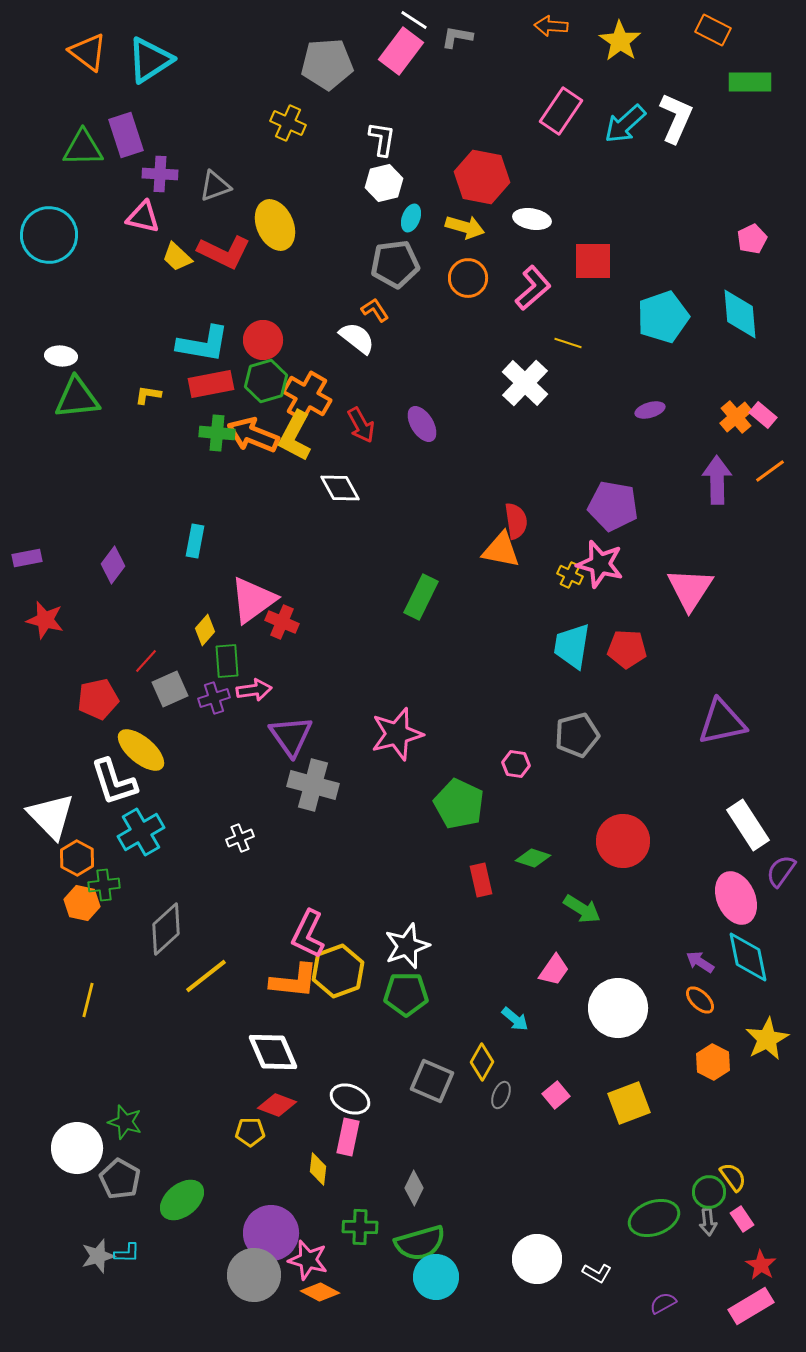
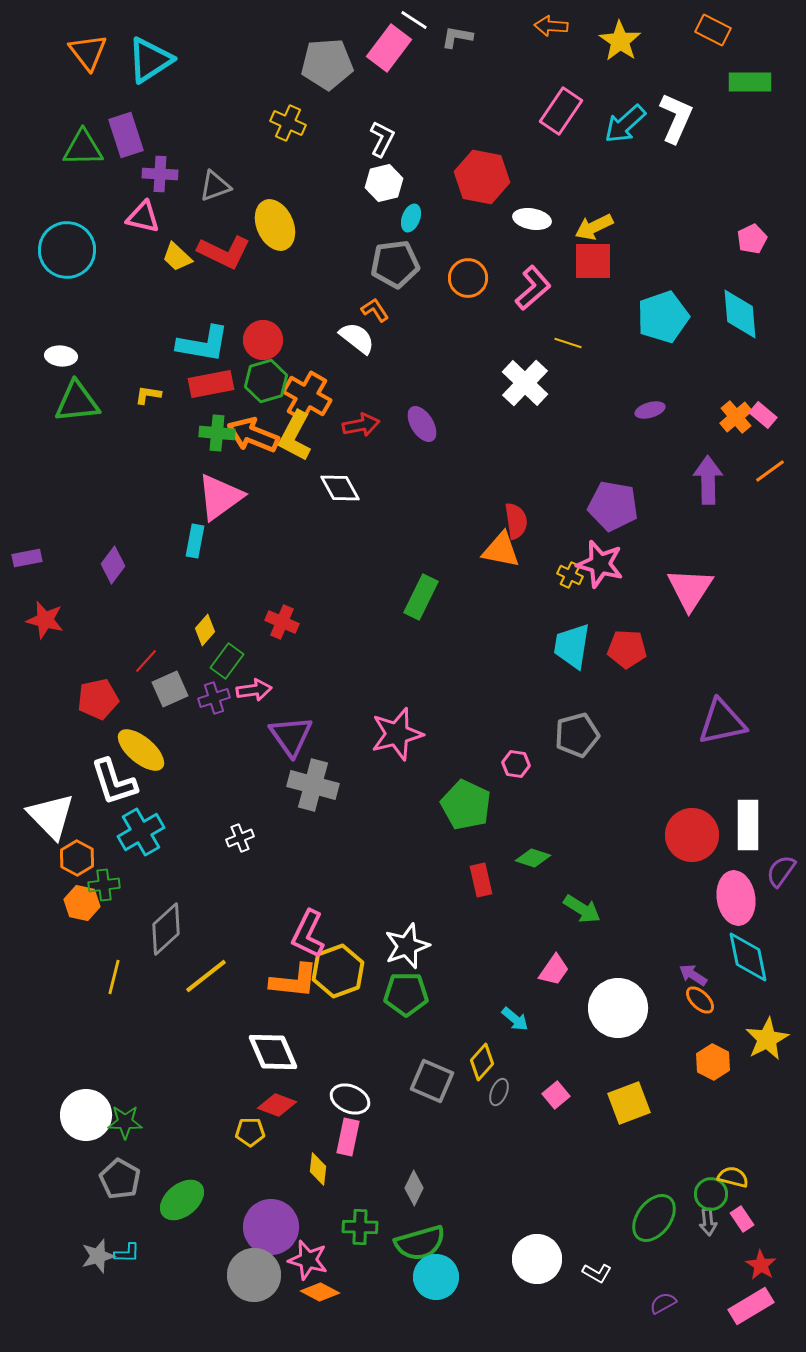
pink rectangle at (401, 51): moved 12 px left, 3 px up
orange triangle at (88, 52): rotated 15 degrees clockwise
white L-shape at (382, 139): rotated 18 degrees clockwise
yellow arrow at (465, 227): moved 129 px right; rotated 138 degrees clockwise
cyan circle at (49, 235): moved 18 px right, 15 px down
green triangle at (77, 398): moved 4 px down
red arrow at (361, 425): rotated 72 degrees counterclockwise
purple arrow at (717, 480): moved 9 px left
pink triangle at (253, 600): moved 33 px left, 103 px up
green rectangle at (227, 661): rotated 40 degrees clockwise
green pentagon at (459, 804): moved 7 px right, 1 px down
white rectangle at (748, 825): rotated 33 degrees clockwise
red circle at (623, 841): moved 69 px right, 6 px up
pink ellipse at (736, 898): rotated 15 degrees clockwise
purple arrow at (700, 962): moved 7 px left, 13 px down
yellow line at (88, 1000): moved 26 px right, 23 px up
yellow diamond at (482, 1062): rotated 12 degrees clockwise
gray ellipse at (501, 1095): moved 2 px left, 3 px up
green star at (125, 1122): rotated 16 degrees counterclockwise
white circle at (77, 1148): moved 9 px right, 33 px up
yellow semicircle at (733, 1177): rotated 40 degrees counterclockwise
green circle at (709, 1192): moved 2 px right, 2 px down
green ellipse at (654, 1218): rotated 33 degrees counterclockwise
purple circle at (271, 1233): moved 6 px up
